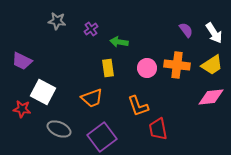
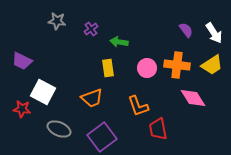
pink diamond: moved 18 px left, 1 px down; rotated 64 degrees clockwise
